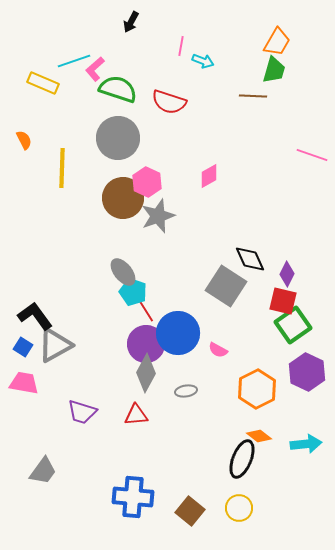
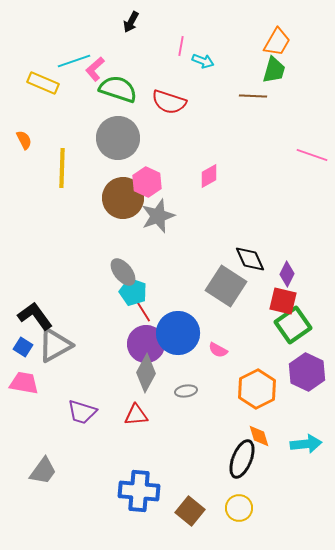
red line at (146, 311): moved 3 px left
orange diamond at (259, 436): rotated 35 degrees clockwise
blue cross at (133, 497): moved 6 px right, 6 px up
